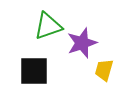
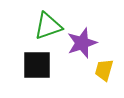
black square: moved 3 px right, 6 px up
